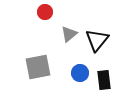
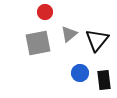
gray square: moved 24 px up
